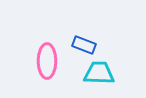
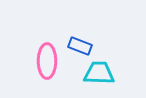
blue rectangle: moved 4 px left, 1 px down
